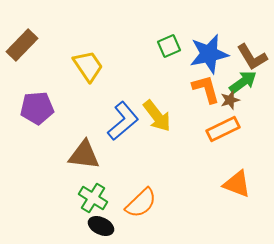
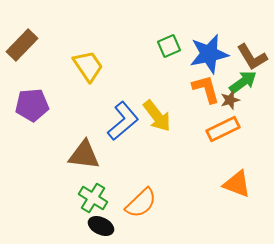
purple pentagon: moved 5 px left, 3 px up
